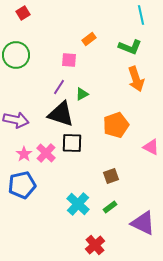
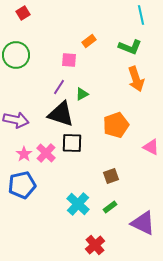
orange rectangle: moved 2 px down
